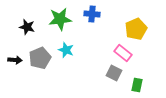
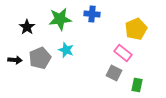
black star: rotated 21 degrees clockwise
